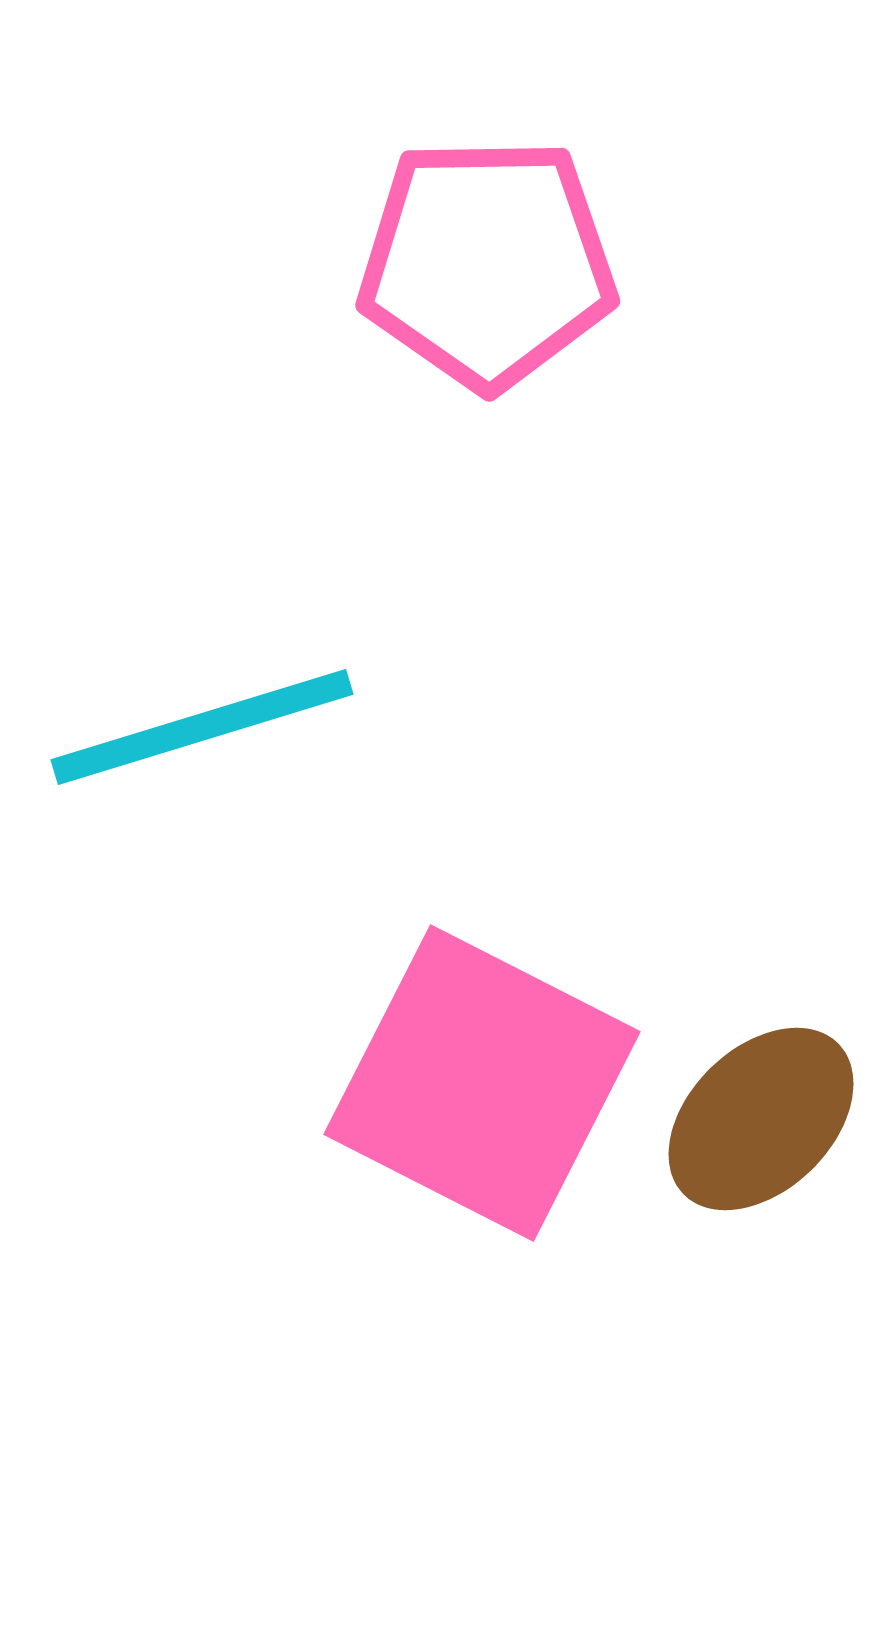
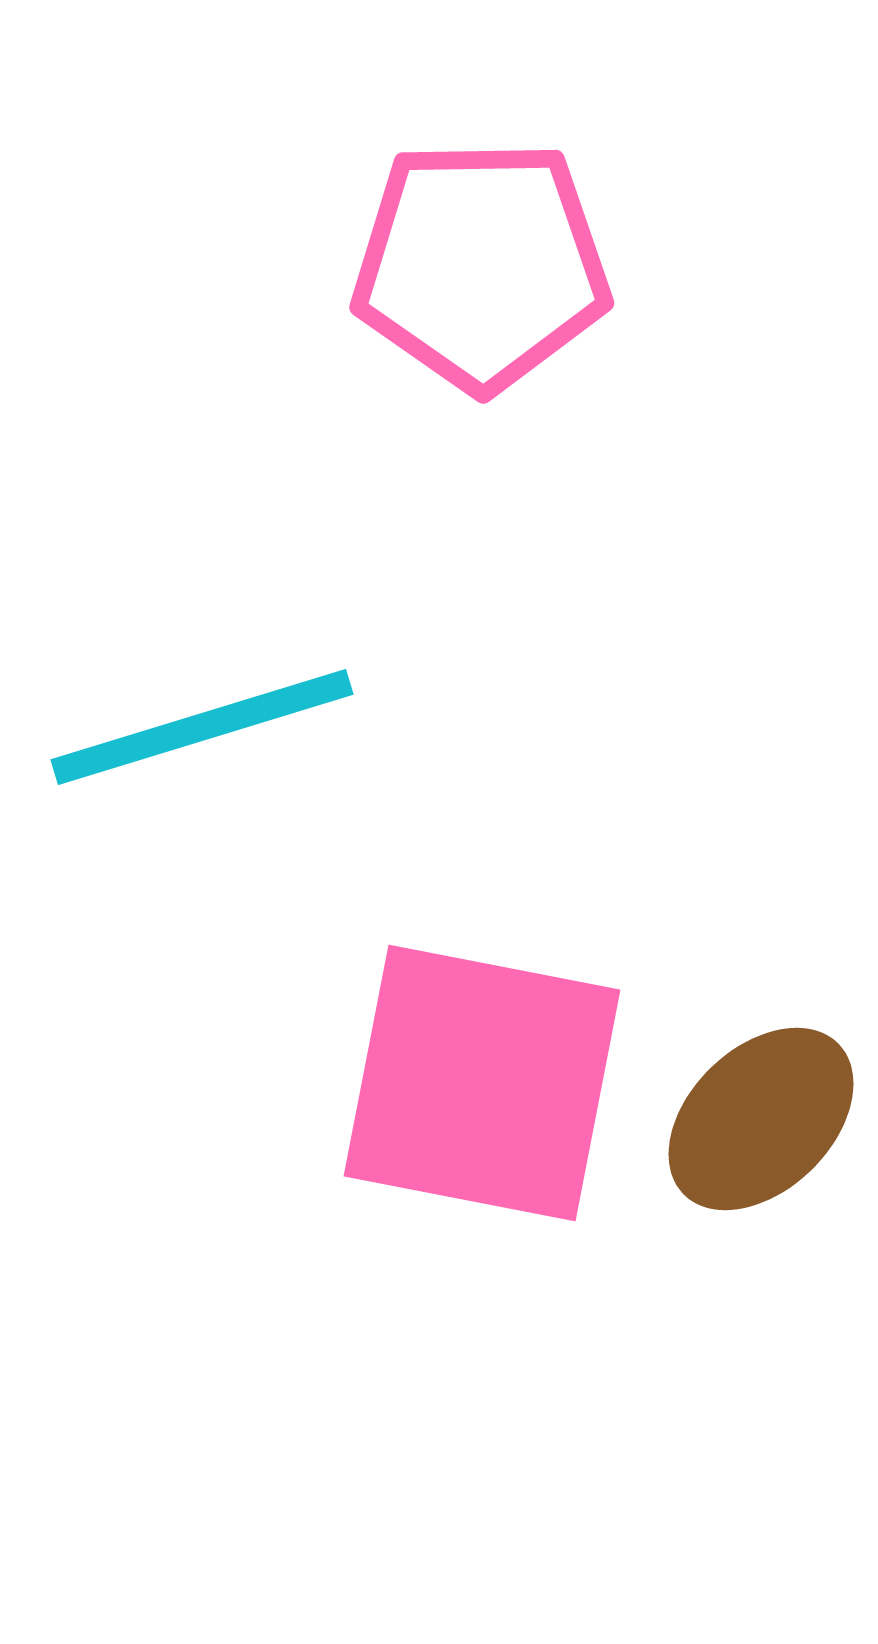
pink pentagon: moved 6 px left, 2 px down
pink square: rotated 16 degrees counterclockwise
